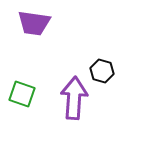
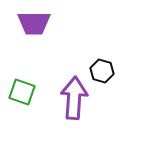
purple trapezoid: rotated 8 degrees counterclockwise
green square: moved 2 px up
